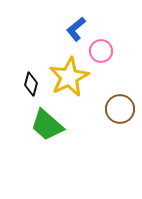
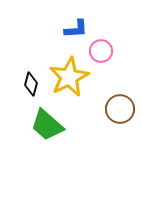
blue L-shape: rotated 145 degrees counterclockwise
